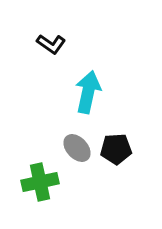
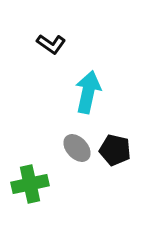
black pentagon: moved 1 px left, 1 px down; rotated 16 degrees clockwise
green cross: moved 10 px left, 2 px down
